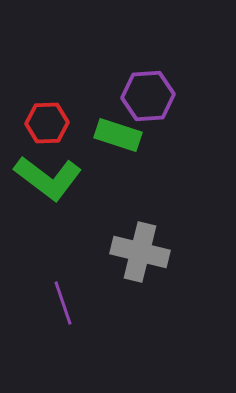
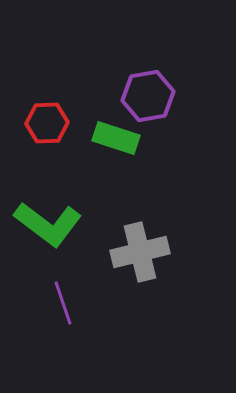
purple hexagon: rotated 6 degrees counterclockwise
green rectangle: moved 2 px left, 3 px down
green L-shape: moved 46 px down
gray cross: rotated 28 degrees counterclockwise
